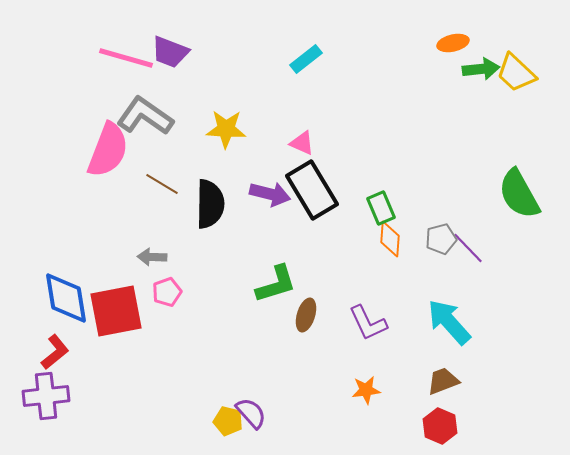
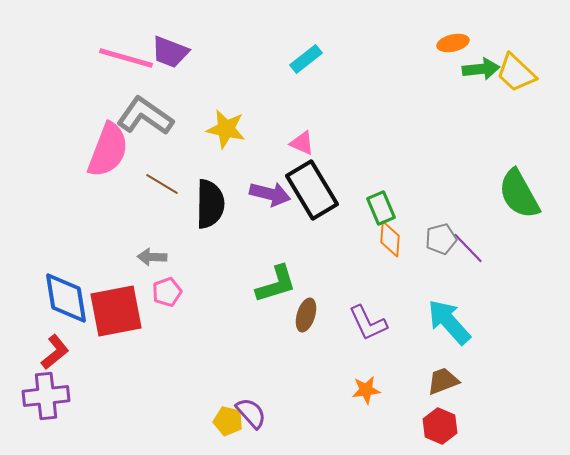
yellow star: rotated 9 degrees clockwise
